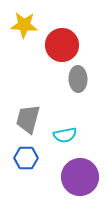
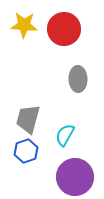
red circle: moved 2 px right, 16 px up
cyan semicircle: rotated 130 degrees clockwise
blue hexagon: moved 7 px up; rotated 20 degrees counterclockwise
purple circle: moved 5 px left
